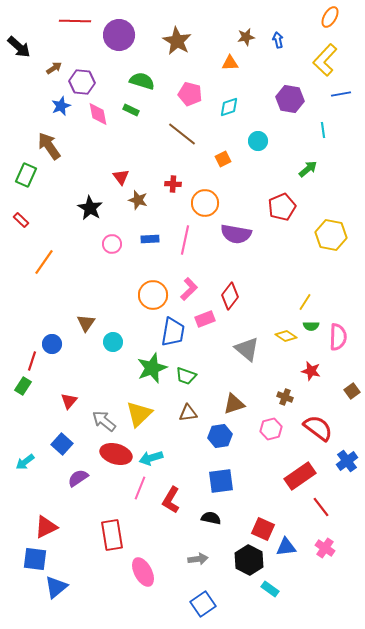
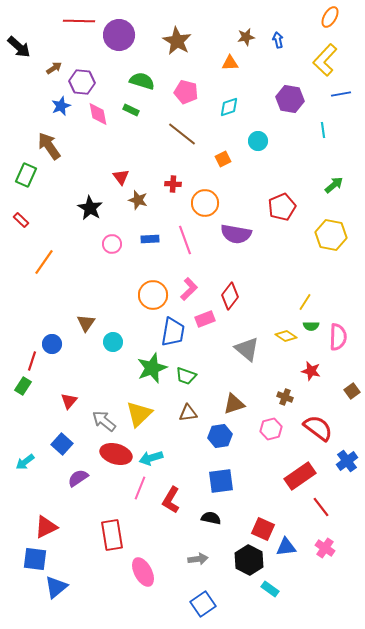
red line at (75, 21): moved 4 px right
pink pentagon at (190, 94): moved 4 px left, 2 px up
green arrow at (308, 169): moved 26 px right, 16 px down
pink line at (185, 240): rotated 32 degrees counterclockwise
